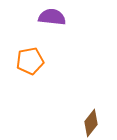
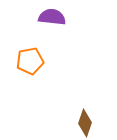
brown diamond: moved 6 px left; rotated 20 degrees counterclockwise
